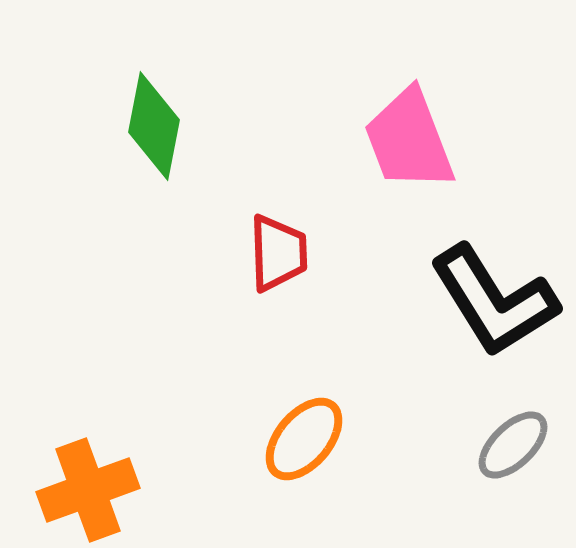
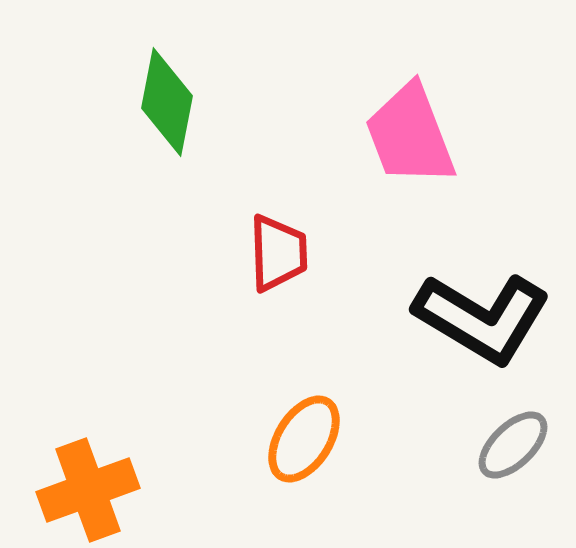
green diamond: moved 13 px right, 24 px up
pink trapezoid: moved 1 px right, 5 px up
black L-shape: moved 12 px left, 17 px down; rotated 27 degrees counterclockwise
orange ellipse: rotated 8 degrees counterclockwise
